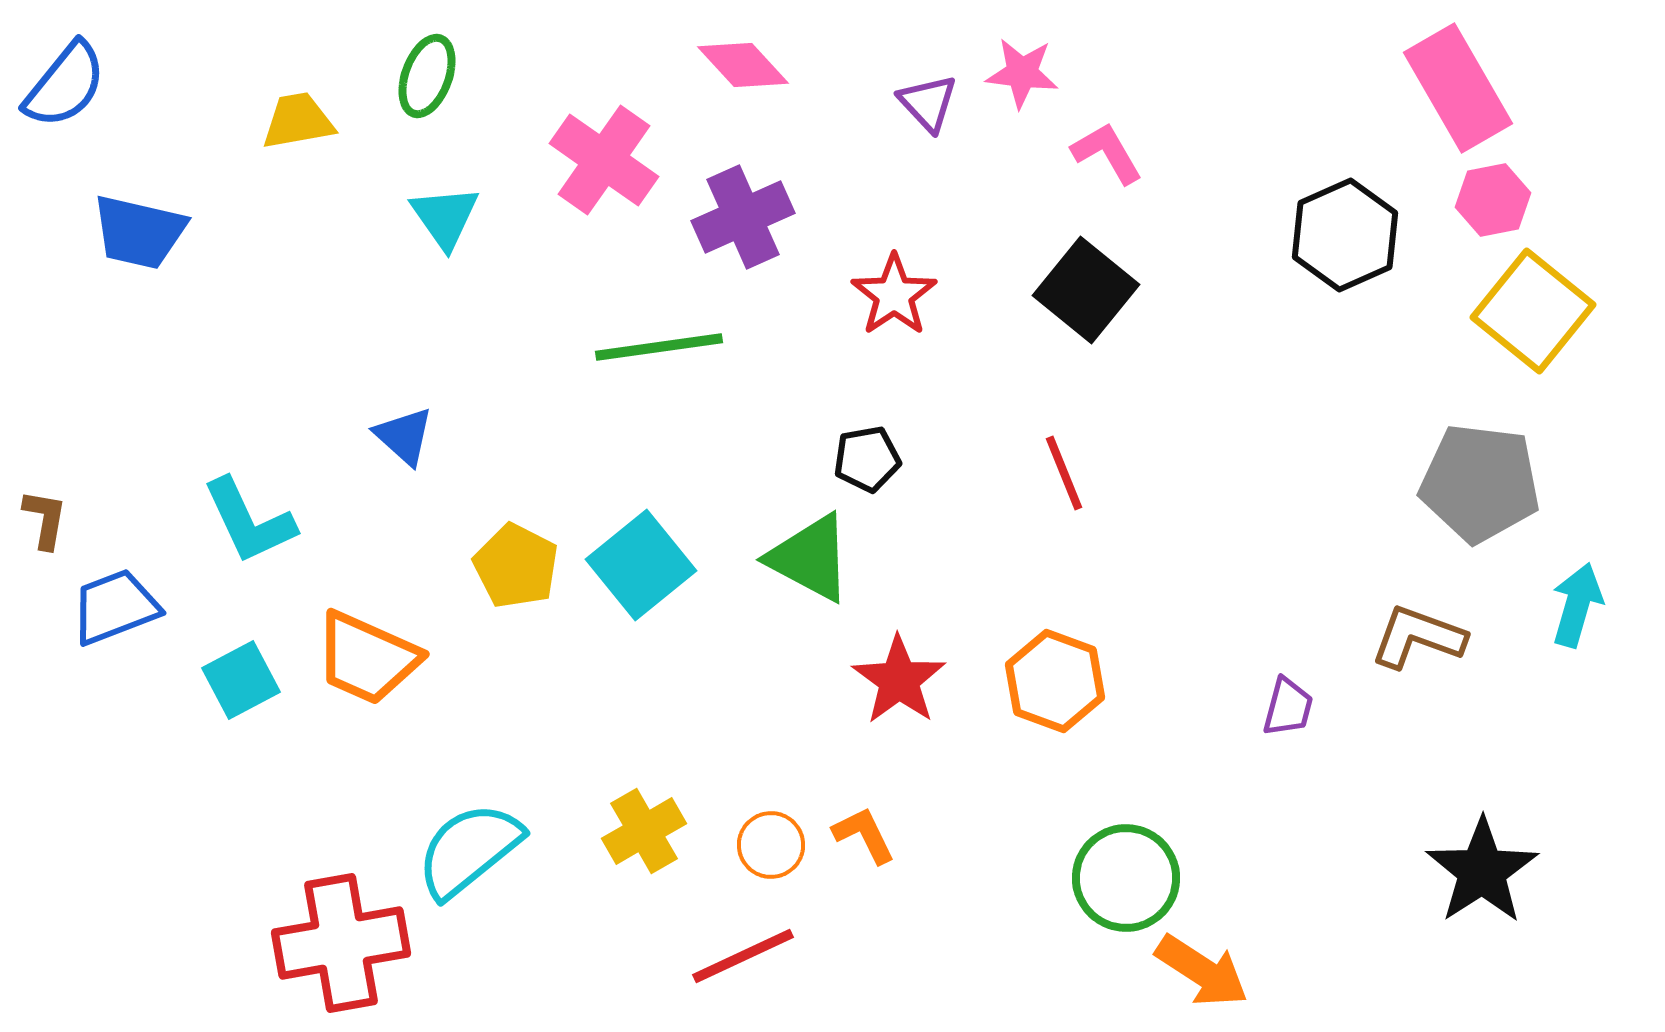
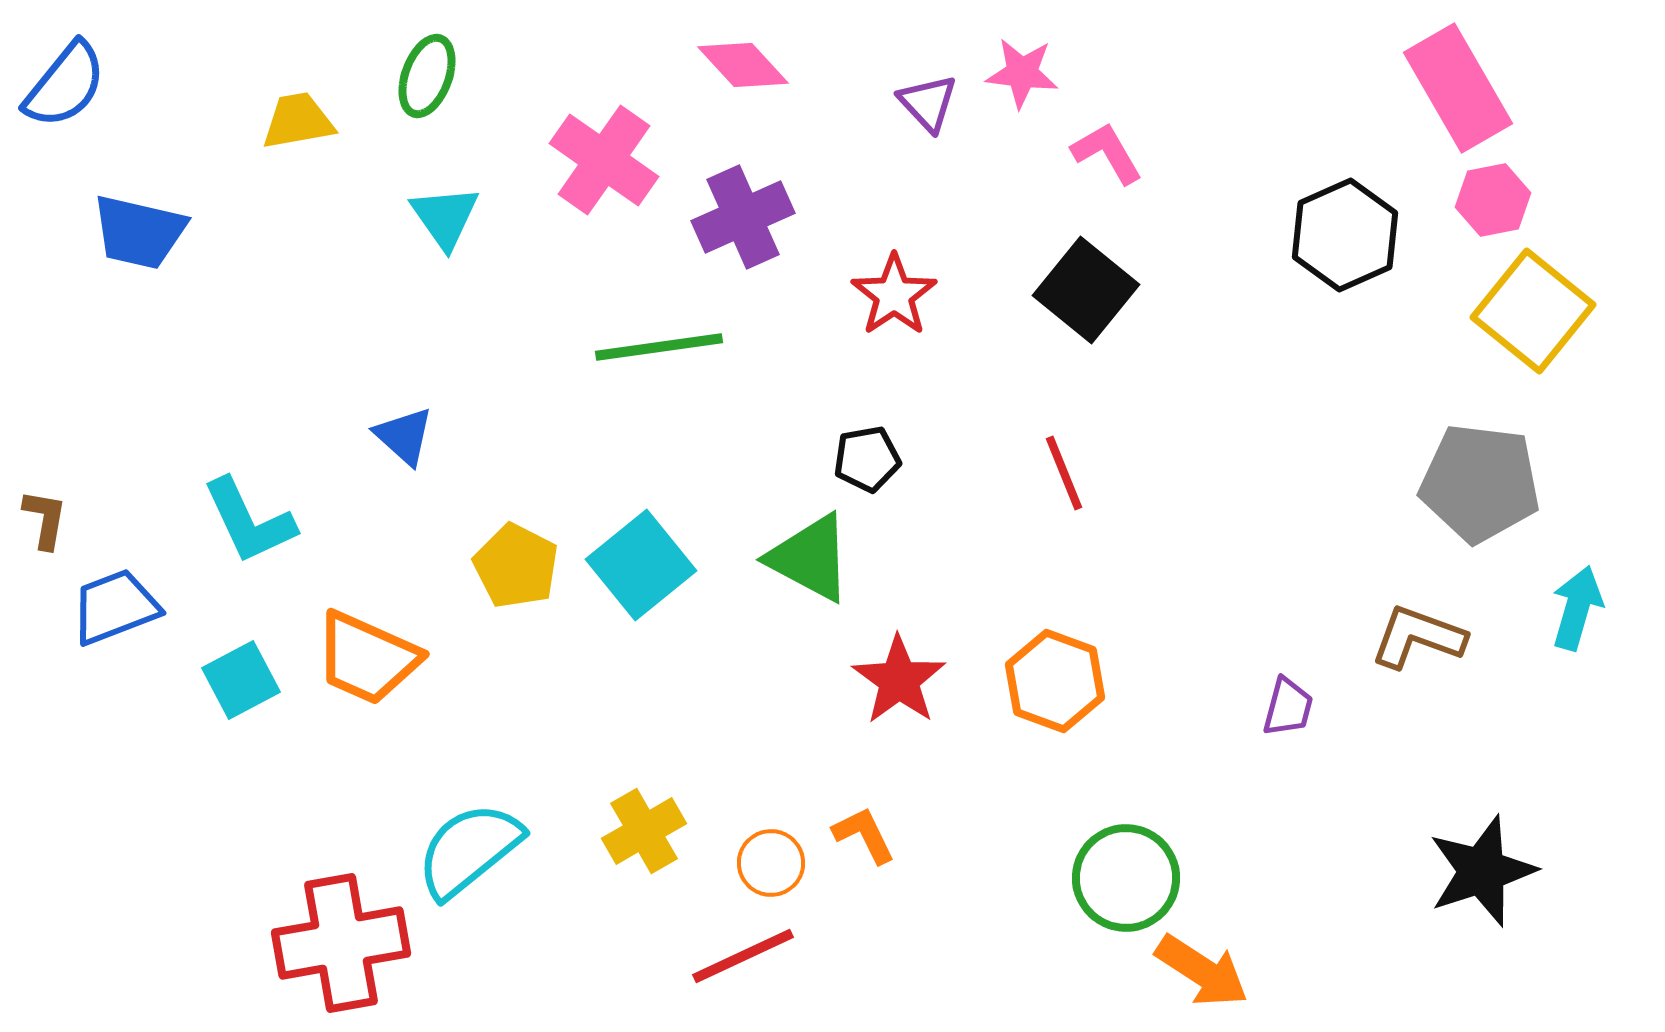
cyan arrow at (1577, 605): moved 3 px down
orange circle at (771, 845): moved 18 px down
black star at (1482, 871): rotated 15 degrees clockwise
